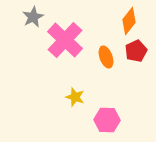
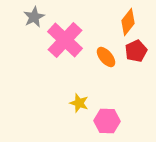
gray star: moved 1 px right
orange diamond: moved 1 px left, 1 px down
orange ellipse: rotated 20 degrees counterclockwise
yellow star: moved 4 px right, 6 px down
pink hexagon: moved 1 px down
